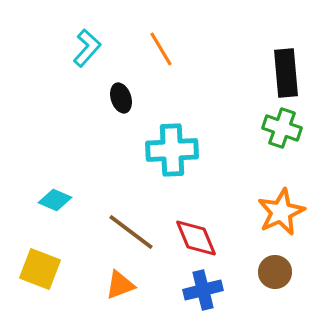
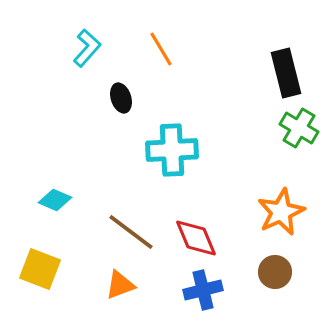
black rectangle: rotated 9 degrees counterclockwise
green cross: moved 17 px right; rotated 12 degrees clockwise
